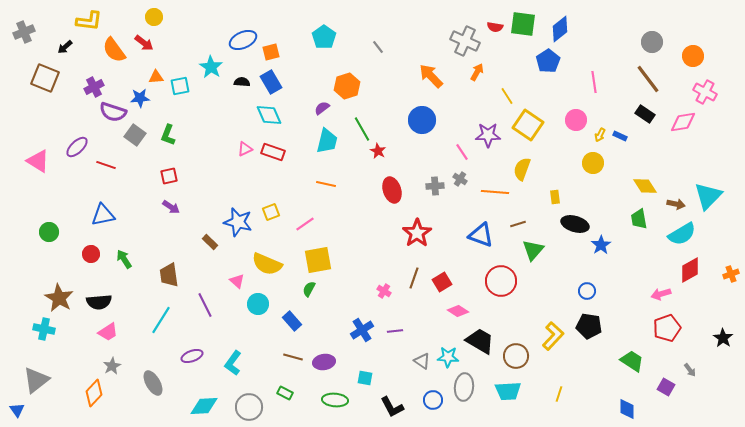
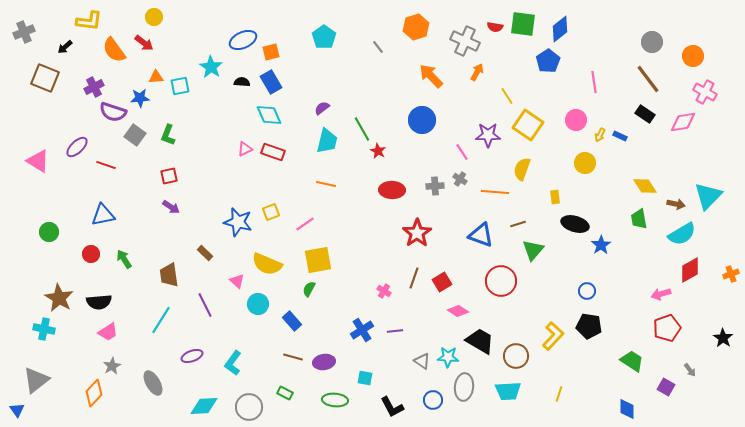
orange hexagon at (347, 86): moved 69 px right, 59 px up
yellow circle at (593, 163): moved 8 px left
red ellipse at (392, 190): rotated 70 degrees counterclockwise
brown rectangle at (210, 242): moved 5 px left, 11 px down
